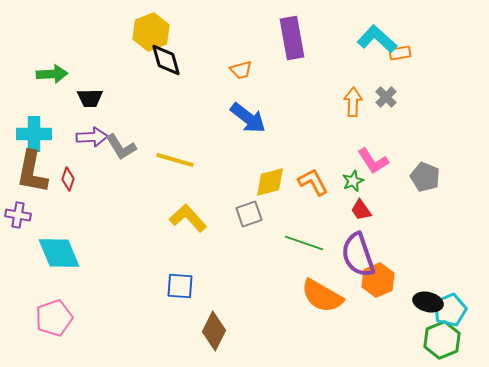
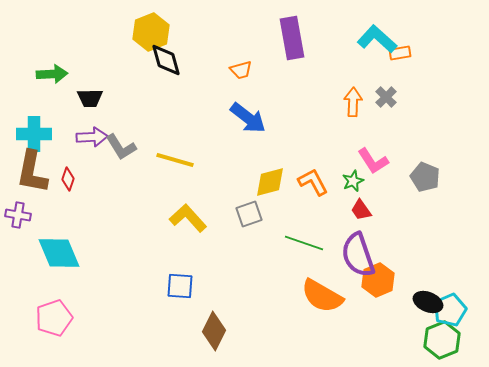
black ellipse: rotated 8 degrees clockwise
